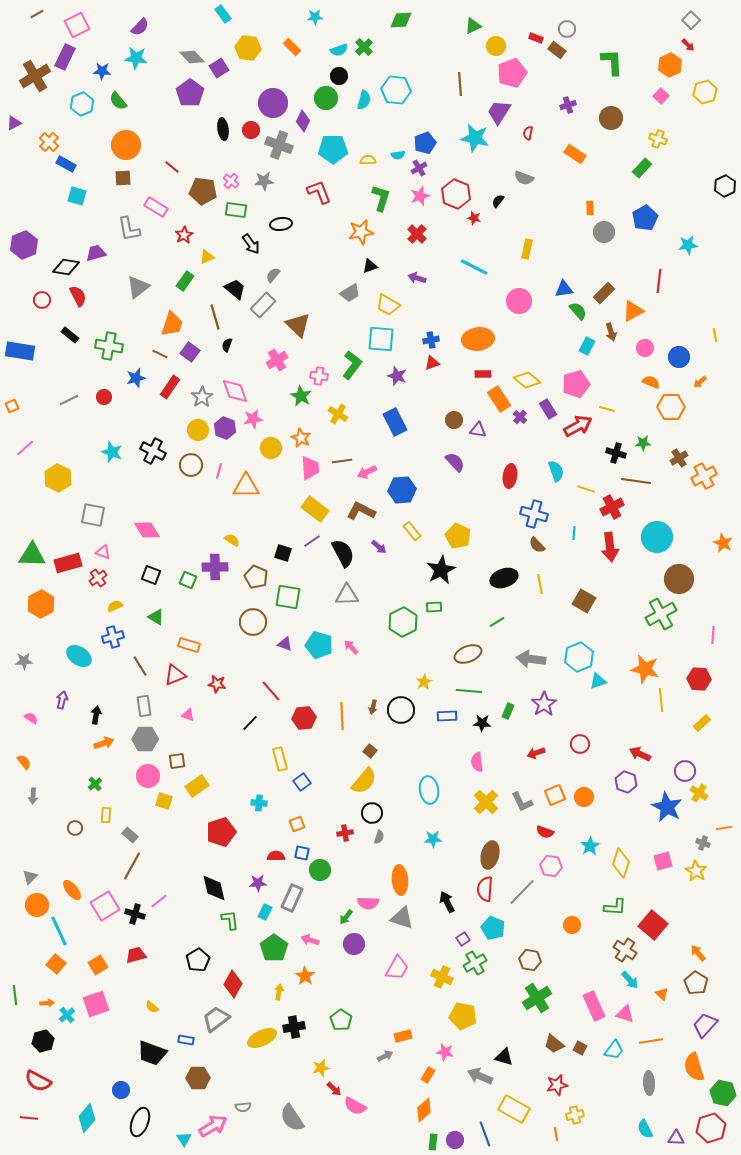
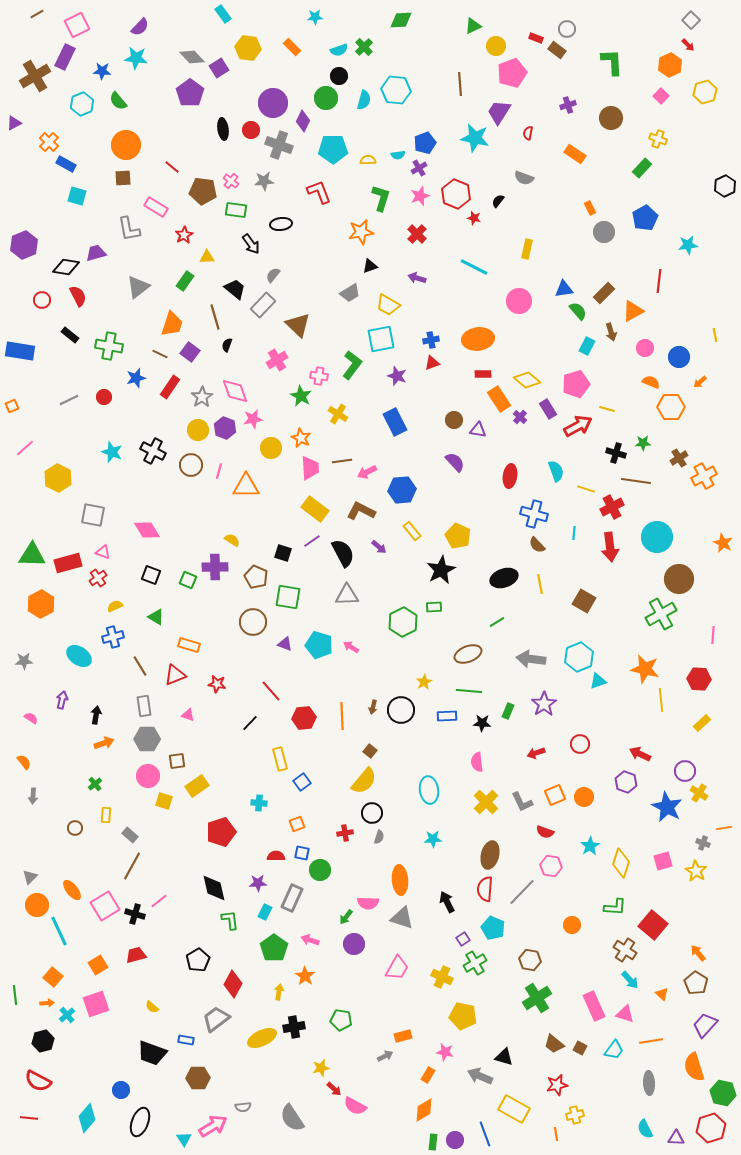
orange rectangle at (590, 208): rotated 24 degrees counterclockwise
yellow triangle at (207, 257): rotated 21 degrees clockwise
cyan square at (381, 339): rotated 16 degrees counterclockwise
pink arrow at (351, 647): rotated 14 degrees counterclockwise
gray hexagon at (145, 739): moved 2 px right
orange square at (56, 964): moved 3 px left, 13 px down
green pentagon at (341, 1020): rotated 25 degrees counterclockwise
orange diamond at (424, 1110): rotated 10 degrees clockwise
